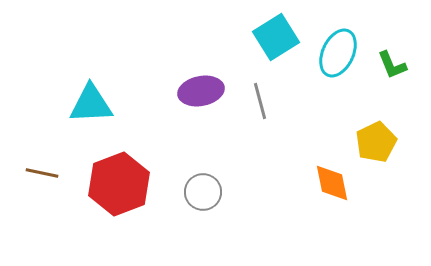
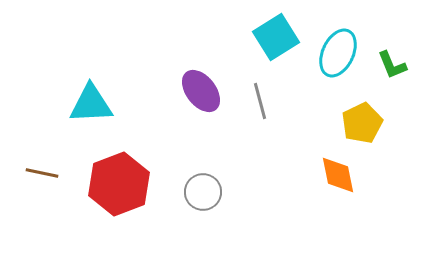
purple ellipse: rotated 63 degrees clockwise
yellow pentagon: moved 14 px left, 19 px up
orange diamond: moved 6 px right, 8 px up
